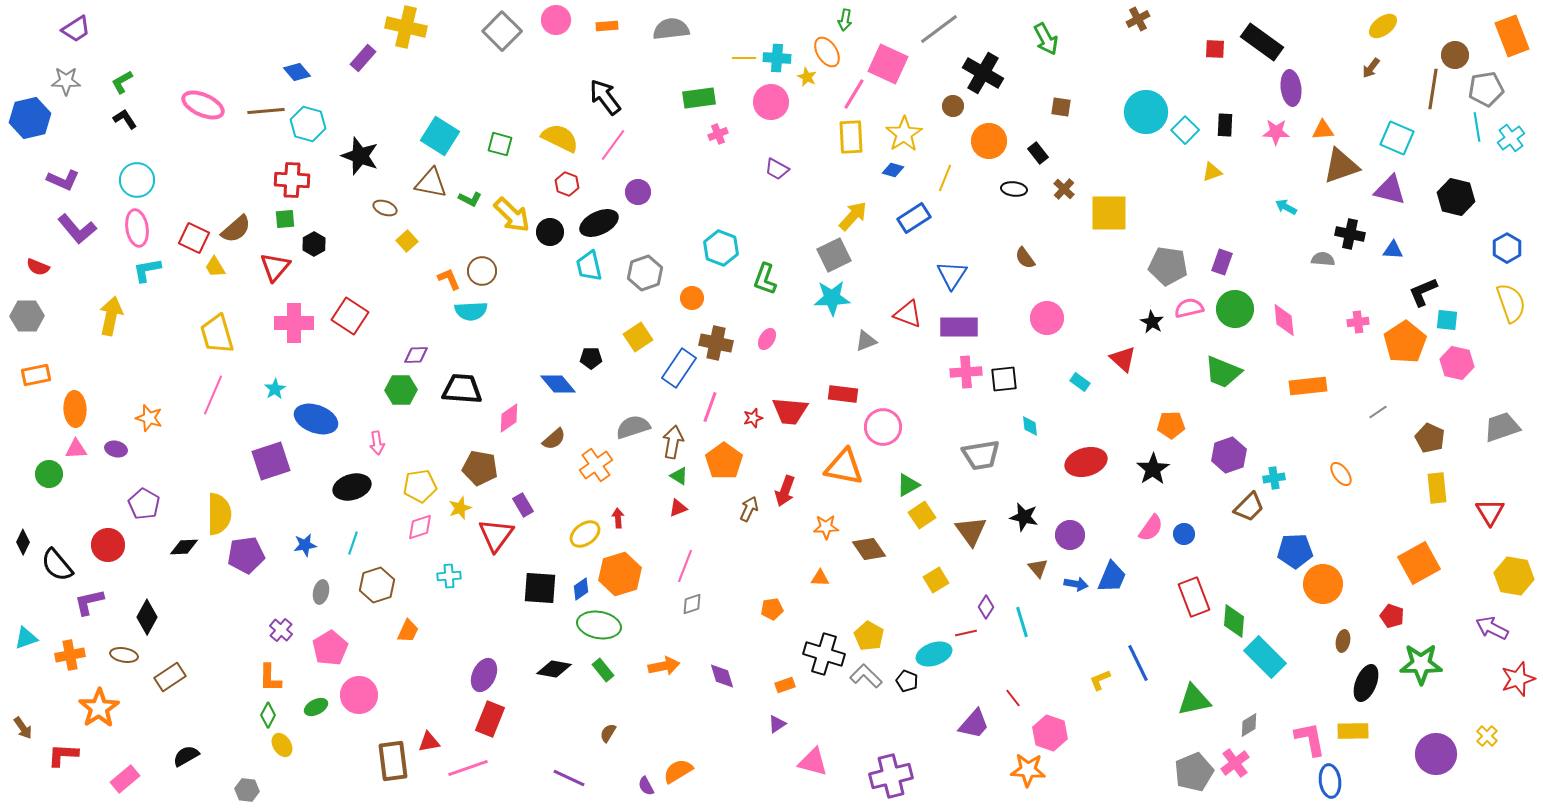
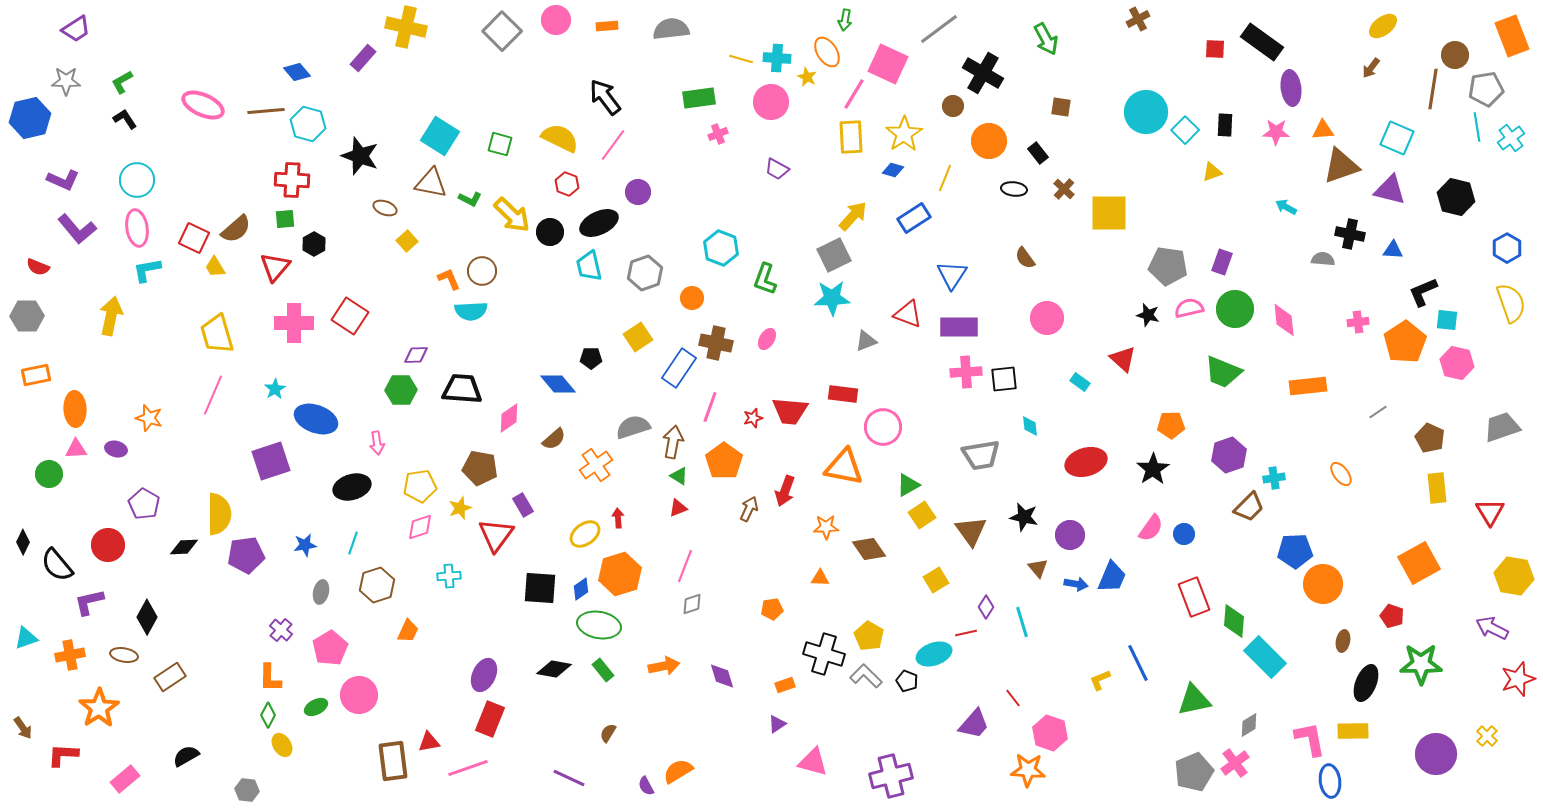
yellow line at (744, 58): moved 3 px left, 1 px down; rotated 15 degrees clockwise
black star at (1152, 322): moved 4 px left, 7 px up; rotated 15 degrees counterclockwise
